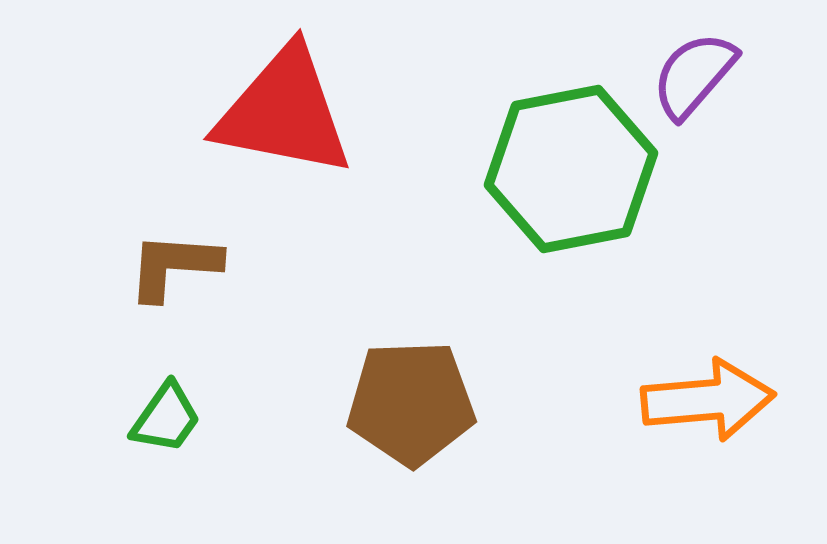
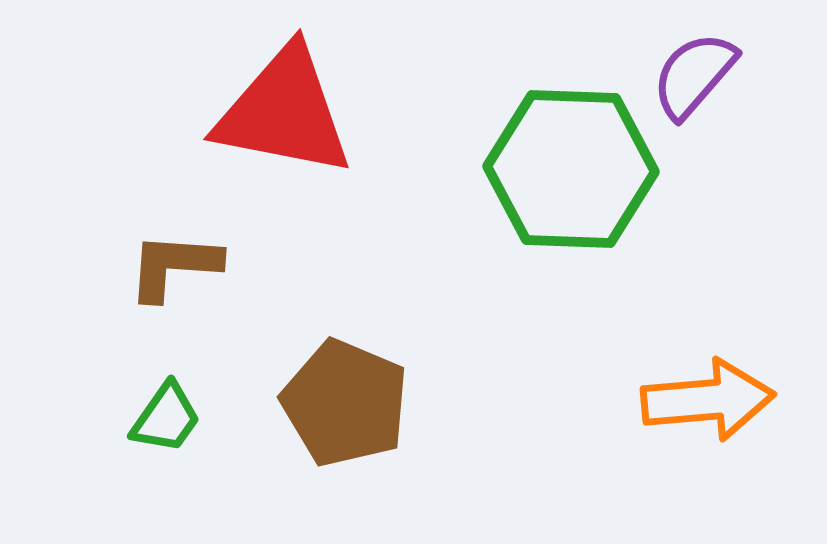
green hexagon: rotated 13 degrees clockwise
brown pentagon: moved 66 px left; rotated 25 degrees clockwise
